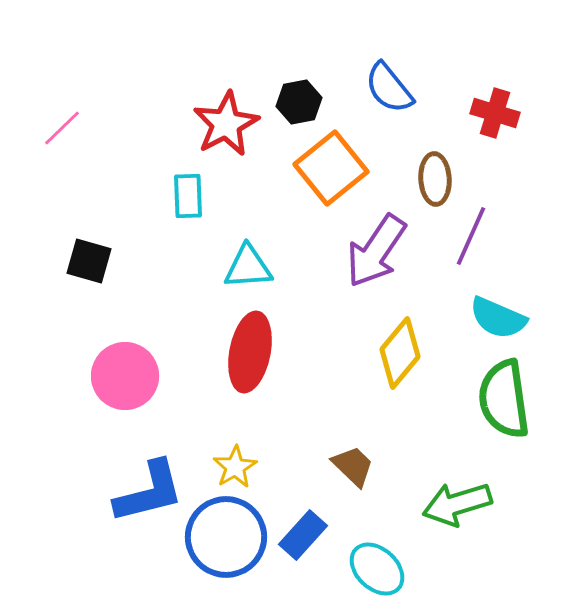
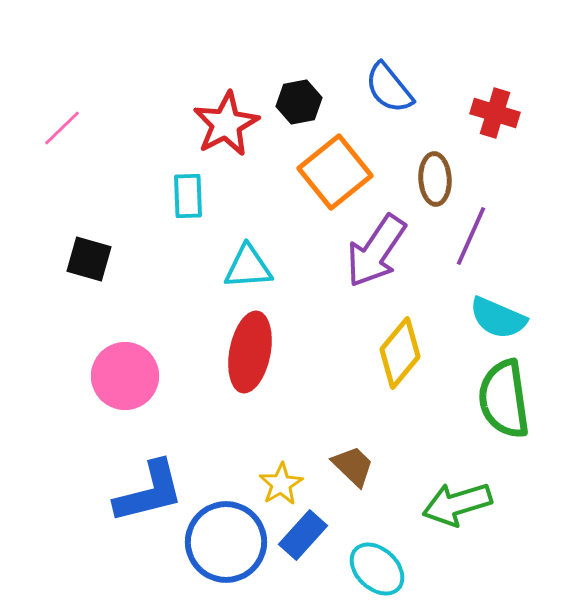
orange square: moved 4 px right, 4 px down
black square: moved 2 px up
yellow star: moved 46 px right, 17 px down
blue circle: moved 5 px down
